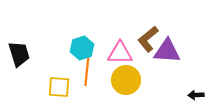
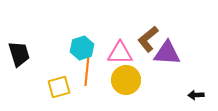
purple triangle: moved 2 px down
yellow square: rotated 20 degrees counterclockwise
